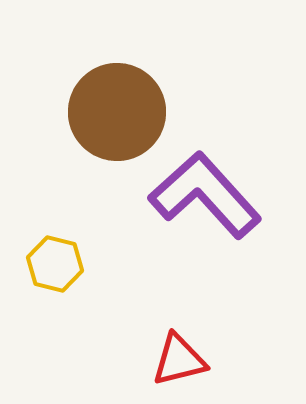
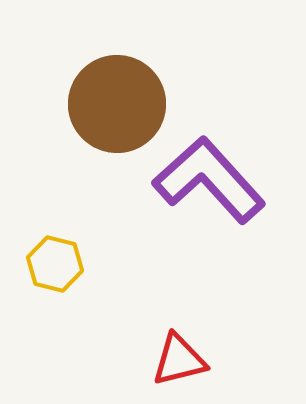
brown circle: moved 8 px up
purple L-shape: moved 4 px right, 15 px up
